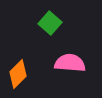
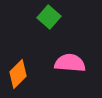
green square: moved 1 px left, 6 px up
